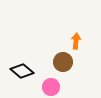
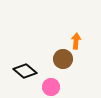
brown circle: moved 3 px up
black diamond: moved 3 px right
